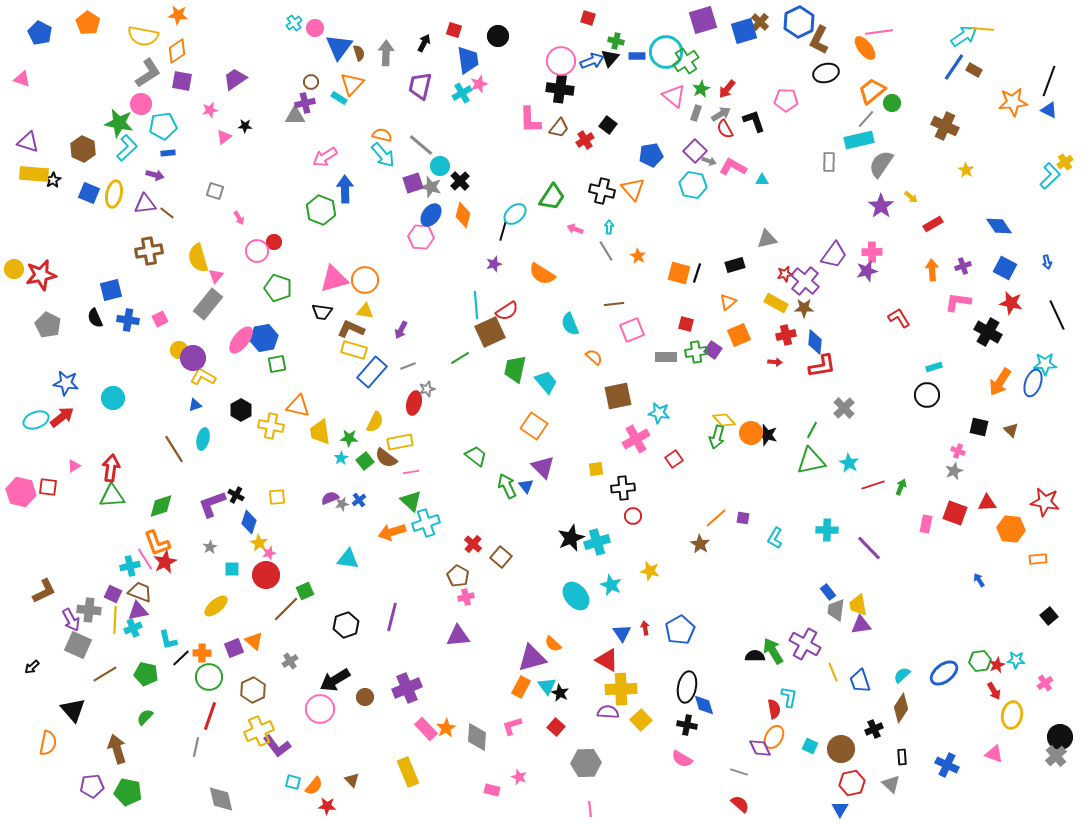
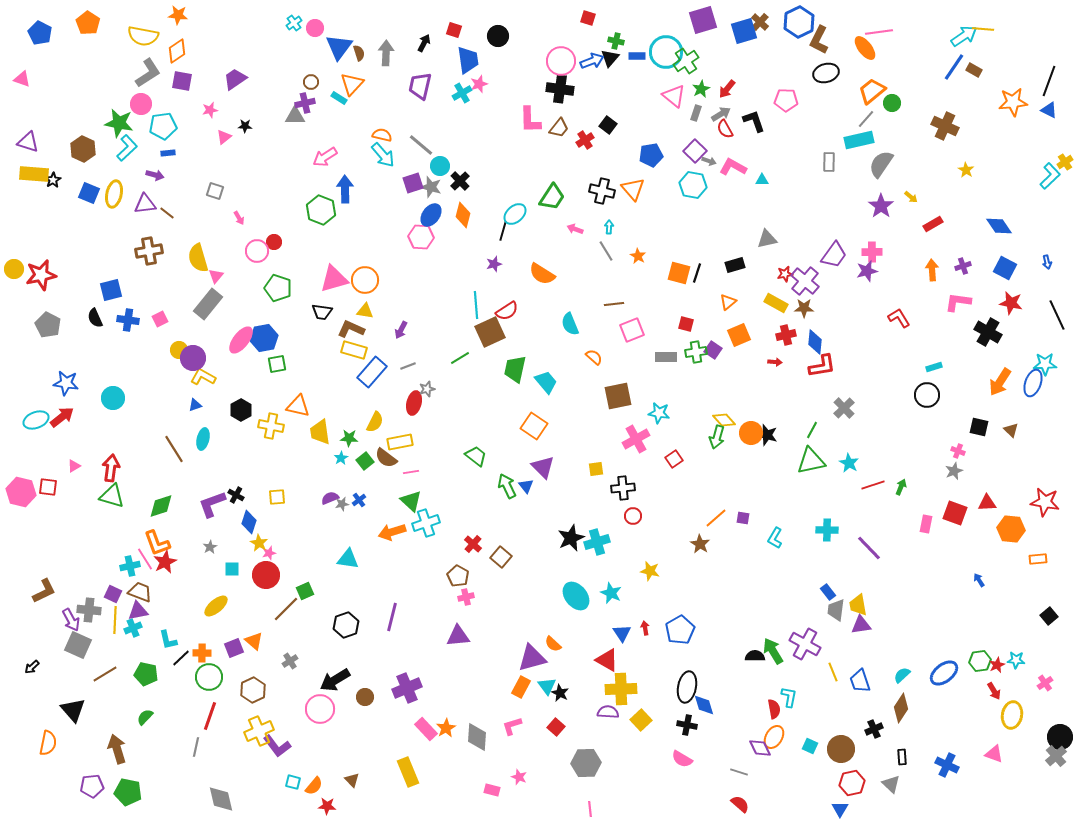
green triangle at (112, 496): rotated 20 degrees clockwise
cyan star at (611, 585): moved 8 px down
